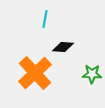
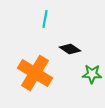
black diamond: moved 7 px right, 2 px down; rotated 30 degrees clockwise
orange cross: rotated 16 degrees counterclockwise
